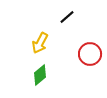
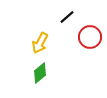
red circle: moved 17 px up
green diamond: moved 2 px up
